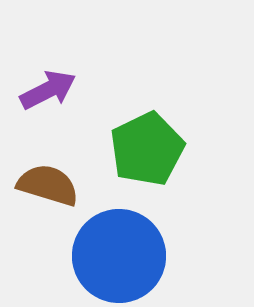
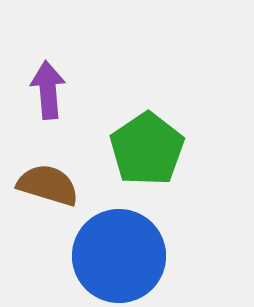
purple arrow: rotated 68 degrees counterclockwise
green pentagon: rotated 8 degrees counterclockwise
